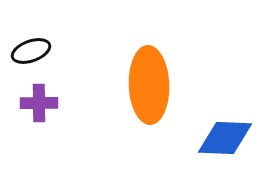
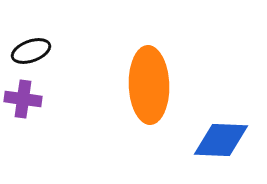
purple cross: moved 16 px left, 4 px up; rotated 9 degrees clockwise
blue diamond: moved 4 px left, 2 px down
